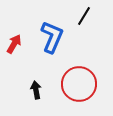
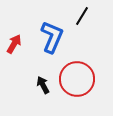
black line: moved 2 px left
red circle: moved 2 px left, 5 px up
black arrow: moved 7 px right, 5 px up; rotated 18 degrees counterclockwise
